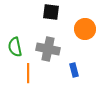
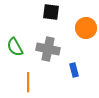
orange circle: moved 1 px right, 1 px up
green semicircle: rotated 18 degrees counterclockwise
orange line: moved 9 px down
